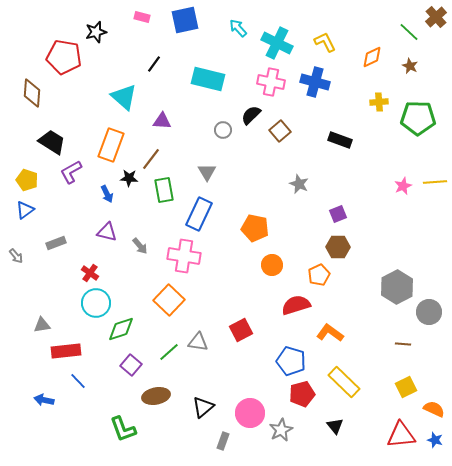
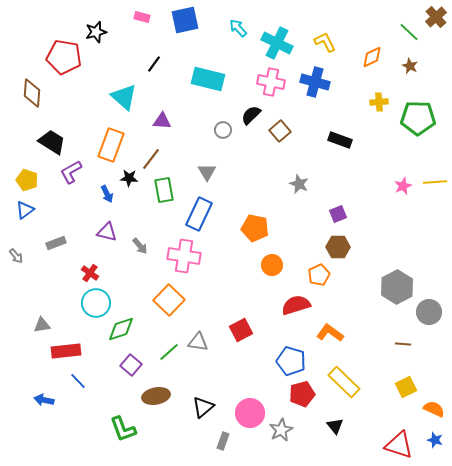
red triangle at (401, 435): moved 2 px left, 10 px down; rotated 24 degrees clockwise
